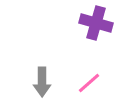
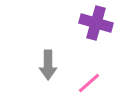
gray arrow: moved 6 px right, 17 px up
